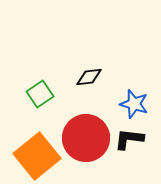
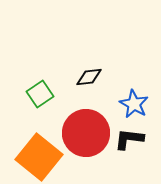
blue star: rotated 12 degrees clockwise
red circle: moved 5 px up
orange square: moved 2 px right, 1 px down; rotated 12 degrees counterclockwise
